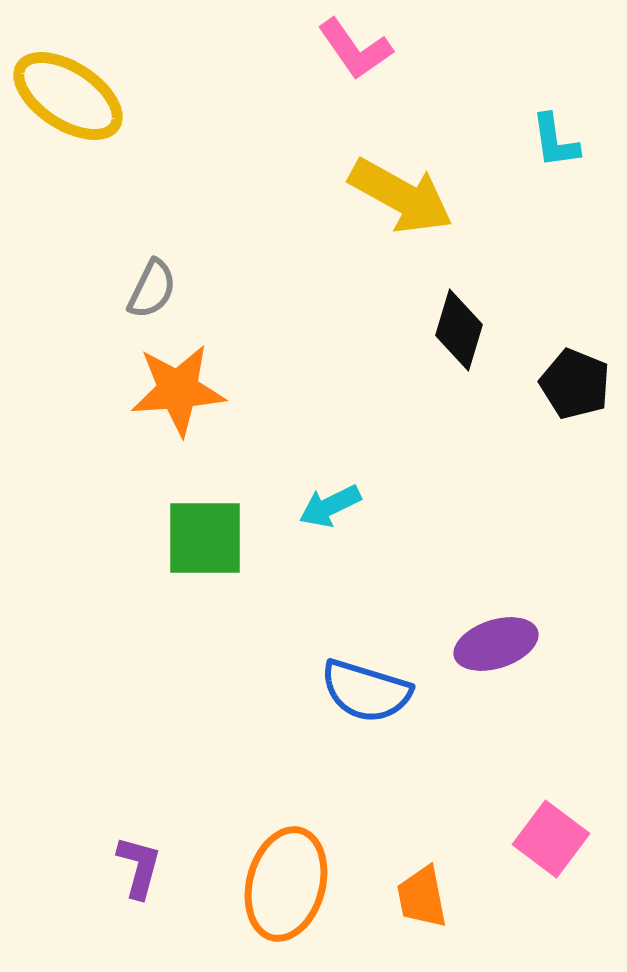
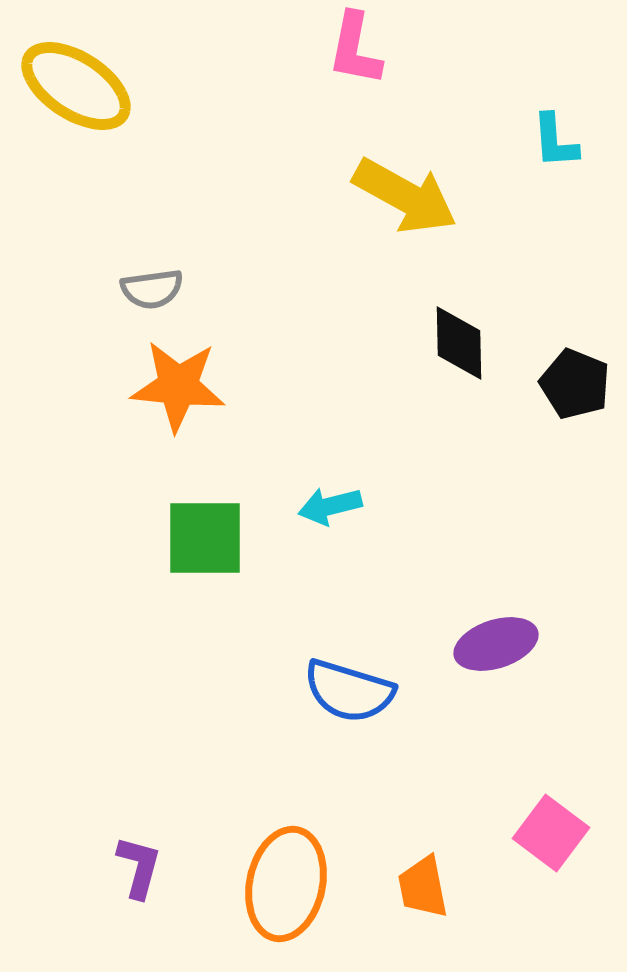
pink L-shape: rotated 46 degrees clockwise
yellow ellipse: moved 8 px right, 10 px up
cyan L-shape: rotated 4 degrees clockwise
yellow arrow: moved 4 px right
gray semicircle: rotated 56 degrees clockwise
black diamond: moved 13 px down; rotated 18 degrees counterclockwise
orange star: moved 4 px up; rotated 10 degrees clockwise
cyan arrow: rotated 12 degrees clockwise
blue semicircle: moved 17 px left
pink square: moved 6 px up
orange ellipse: rotated 3 degrees counterclockwise
orange trapezoid: moved 1 px right, 10 px up
